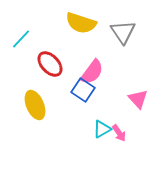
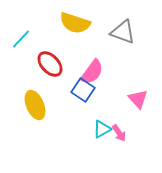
yellow semicircle: moved 6 px left
gray triangle: rotated 36 degrees counterclockwise
